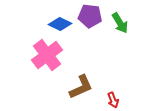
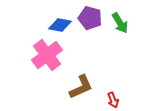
purple pentagon: moved 2 px down; rotated 10 degrees clockwise
blue diamond: moved 1 px down; rotated 15 degrees counterclockwise
